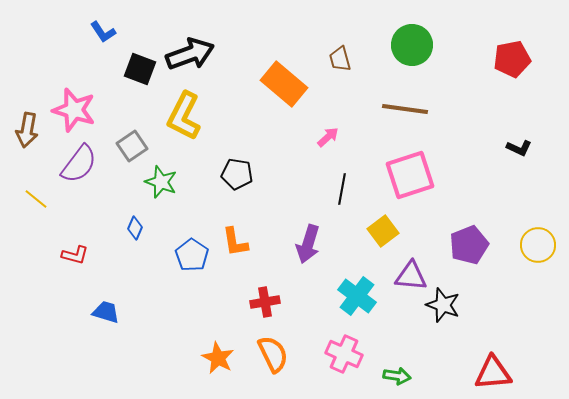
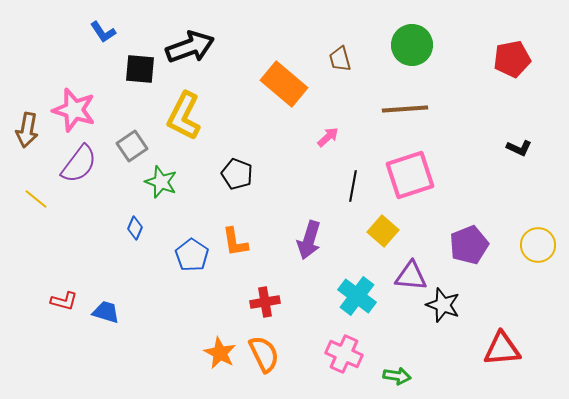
black arrow: moved 7 px up
black square: rotated 16 degrees counterclockwise
brown line: rotated 12 degrees counterclockwise
black pentagon: rotated 12 degrees clockwise
black line: moved 11 px right, 3 px up
yellow square: rotated 12 degrees counterclockwise
purple arrow: moved 1 px right, 4 px up
red L-shape: moved 11 px left, 46 px down
orange semicircle: moved 9 px left
orange star: moved 2 px right, 5 px up
red triangle: moved 9 px right, 24 px up
